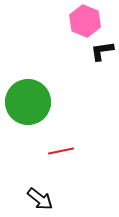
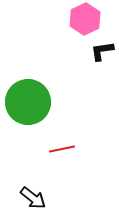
pink hexagon: moved 2 px up; rotated 12 degrees clockwise
red line: moved 1 px right, 2 px up
black arrow: moved 7 px left, 1 px up
